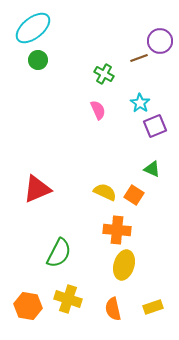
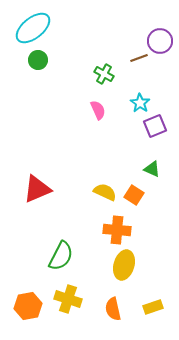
green semicircle: moved 2 px right, 3 px down
orange hexagon: rotated 20 degrees counterclockwise
